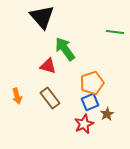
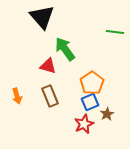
orange pentagon: rotated 15 degrees counterclockwise
brown rectangle: moved 2 px up; rotated 15 degrees clockwise
